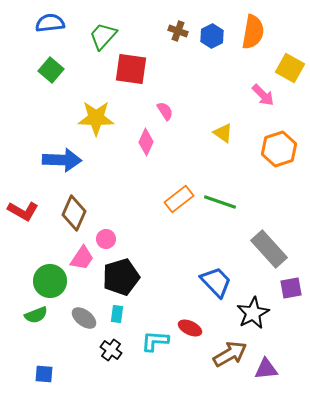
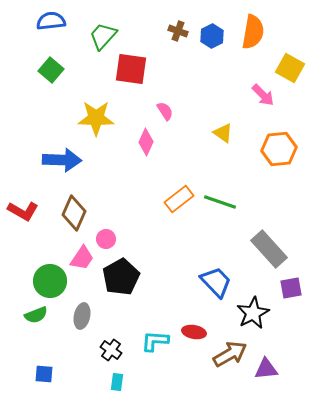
blue semicircle: moved 1 px right, 2 px up
orange hexagon: rotated 12 degrees clockwise
black pentagon: rotated 12 degrees counterclockwise
cyan rectangle: moved 68 px down
gray ellipse: moved 2 px left, 2 px up; rotated 65 degrees clockwise
red ellipse: moved 4 px right, 4 px down; rotated 15 degrees counterclockwise
